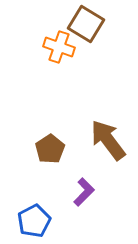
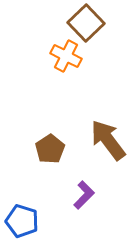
brown square: moved 1 px up; rotated 15 degrees clockwise
orange cross: moved 7 px right, 9 px down; rotated 8 degrees clockwise
purple L-shape: moved 3 px down
blue pentagon: moved 12 px left; rotated 28 degrees counterclockwise
